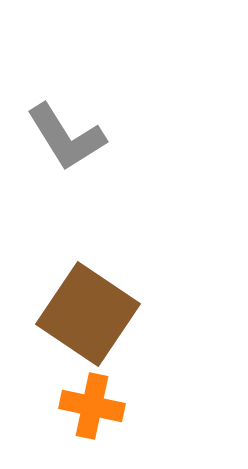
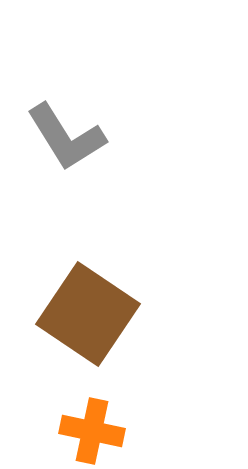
orange cross: moved 25 px down
